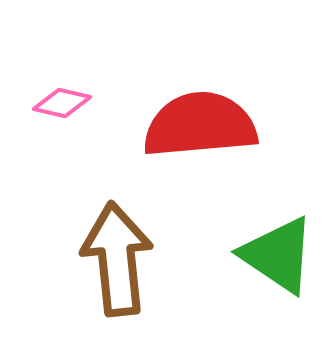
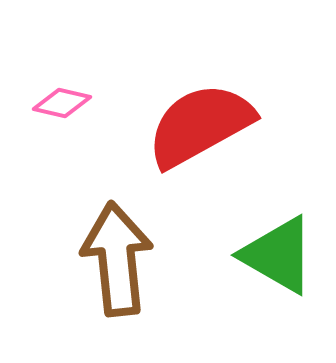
red semicircle: rotated 24 degrees counterclockwise
green triangle: rotated 4 degrees counterclockwise
